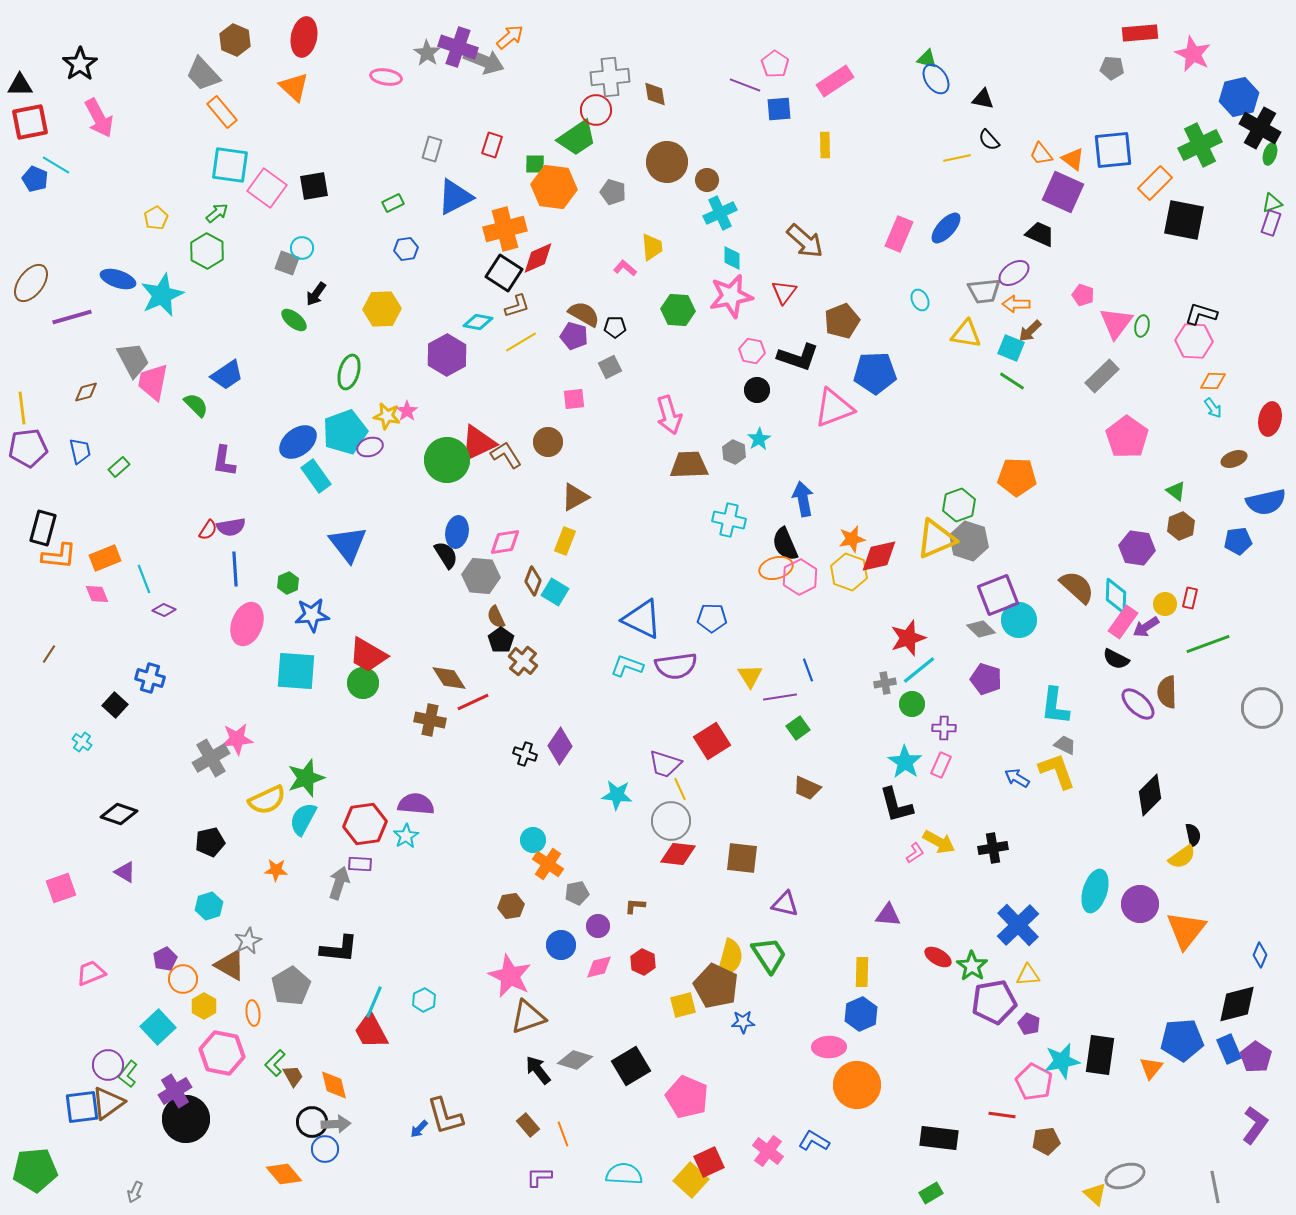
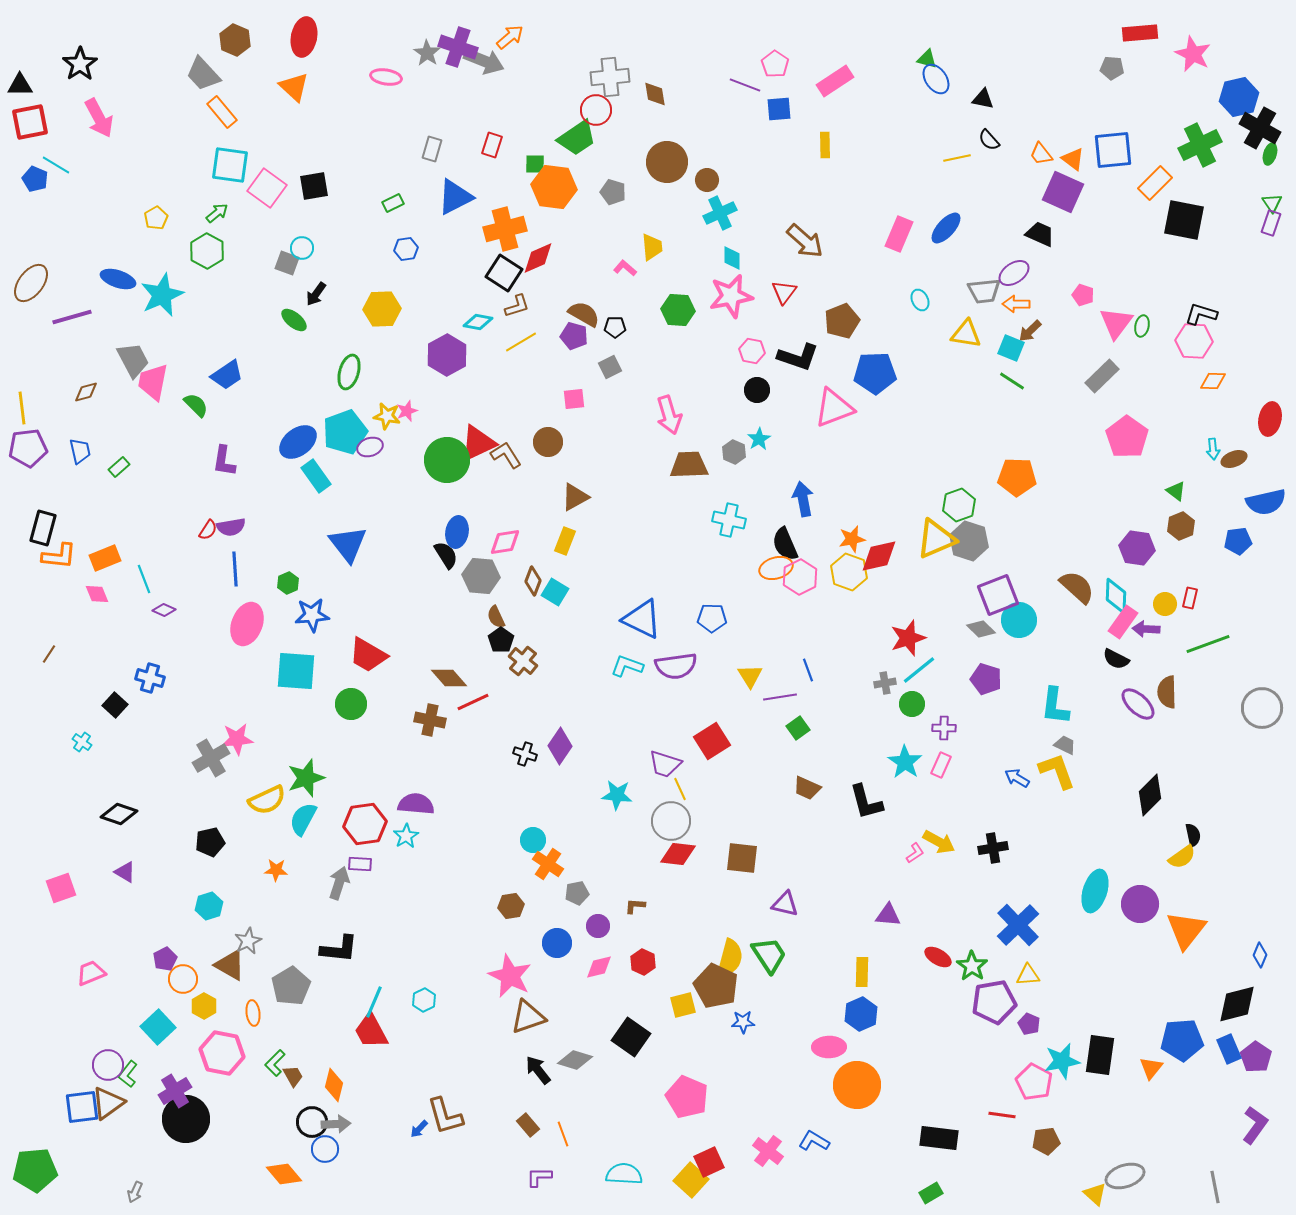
green triangle at (1272, 203): rotated 45 degrees counterclockwise
cyan arrow at (1213, 408): moved 41 px down; rotated 30 degrees clockwise
pink star at (407, 411): rotated 15 degrees clockwise
purple arrow at (1146, 627): moved 2 px down; rotated 36 degrees clockwise
brown diamond at (449, 678): rotated 9 degrees counterclockwise
green circle at (363, 683): moved 12 px left, 21 px down
black L-shape at (896, 805): moved 30 px left, 3 px up
blue circle at (561, 945): moved 4 px left, 2 px up
black square at (631, 1066): moved 29 px up; rotated 24 degrees counterclockwise
orange diamond at (334, 1085): rotated 28 degrees clockwise
